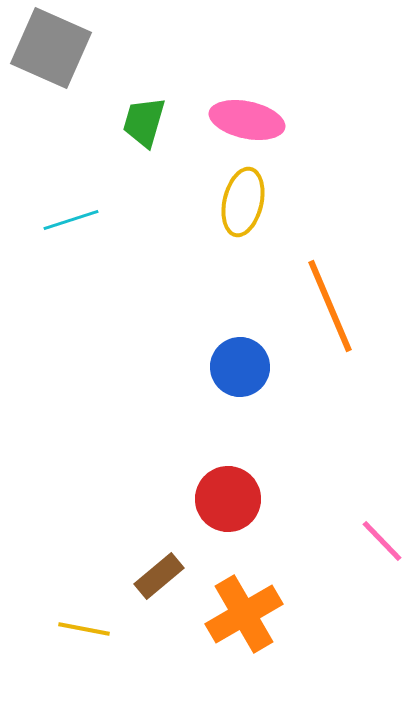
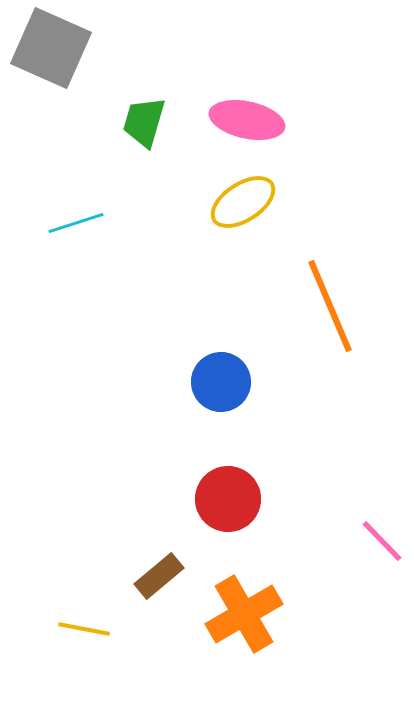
yellow ellipse: rotated 44 degrees clockwise
cyan line: moved 5 px right, 3 px down
blue circle: moved 19 px left, 15 px down
